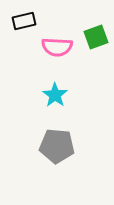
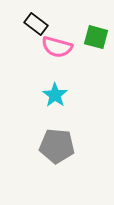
black rectangle: moved 12 px right, 3 px down; rotated 50 degrees clockwise
green square: rotated 35 degrees clockwise
pink semicircle: rotated 12 degrees clockwise
